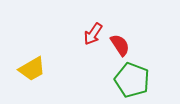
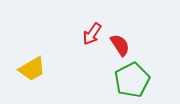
red arrow: moved 1 px left
green pentagon: rotated 24 degrees clockwise
